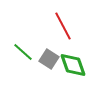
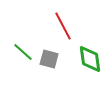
gray square: rotated 18 degrees counterclockwise
green diamond: moved 17 px right, 6 px up; rotated 12 degrees clockwise
